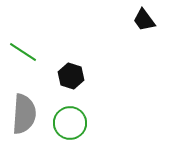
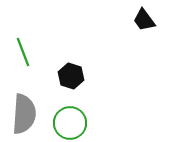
green line: rotated 36 degrees clockwise
